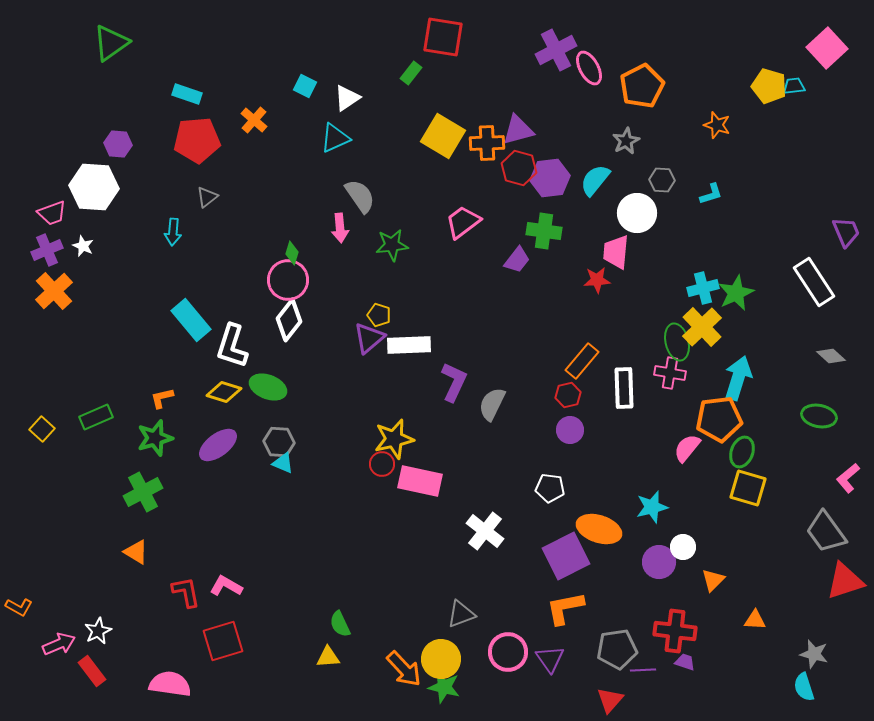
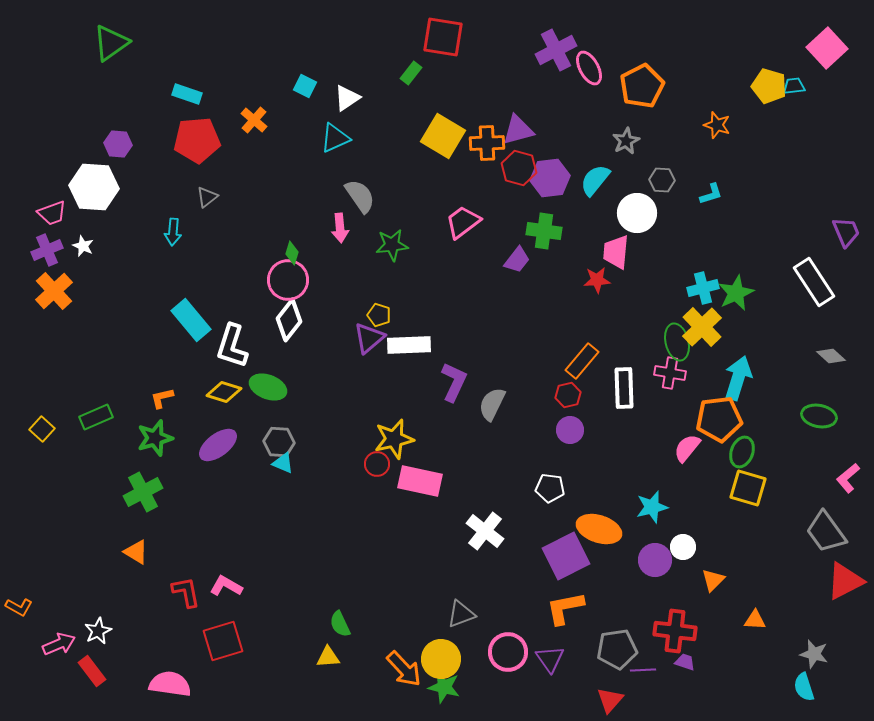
red circle at (382, 464): moved 5 px left
purple circle at (659, 562): moved 4 px left, 2 px up
red triangle at (845, 581): rotated 9 degrees counterclockwise
